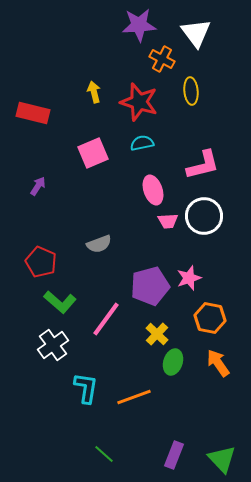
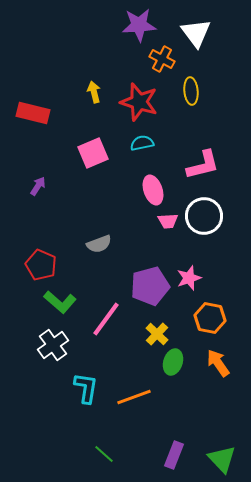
red pentagon: moved 3 px down
